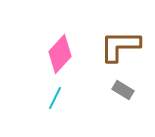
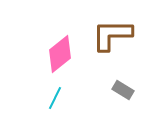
brown L-shape: moved 8 px left, 11 px up
pink diamond: rotated 9 degrees clockwise
